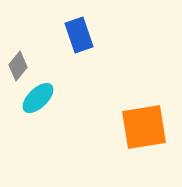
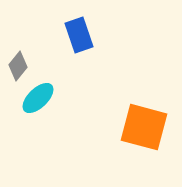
orange square: rotated 24 degrees clockwise
